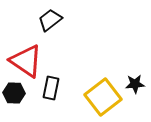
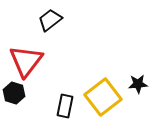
red triangle: rotated 33 degrees clockwise
black star: moved 3 px right
black rectangle: moved 14 px right, 18 px down
black hexagon: rotated 15 degrees clockwise
